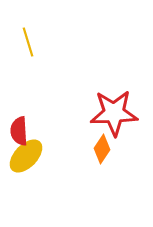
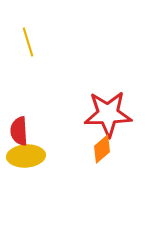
red star: moved 6 px left, 1 px down
orange diamond: rotated 16 degrees clockwise
yellow ellipse: rotated 42 degrees clockwise
